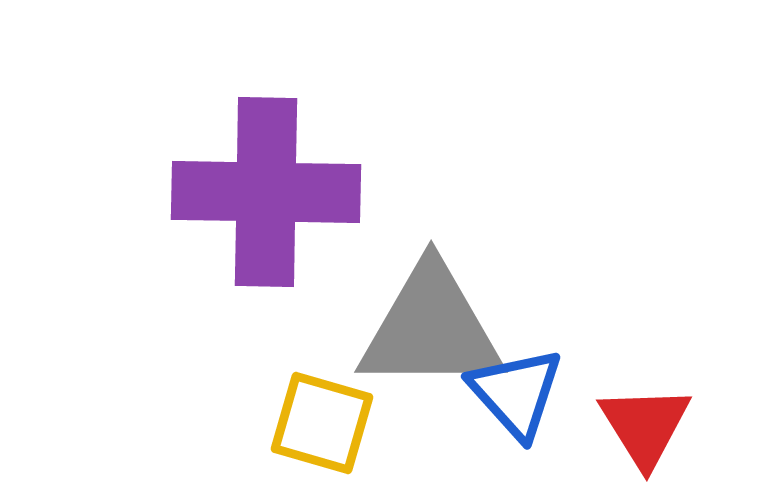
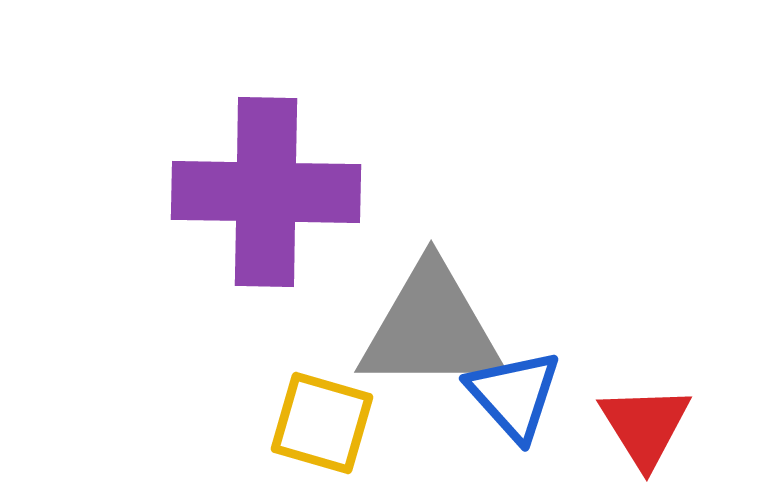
blue triangle: moved 2 px left, 2 px down
